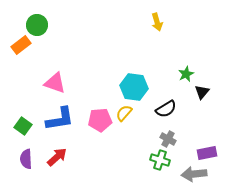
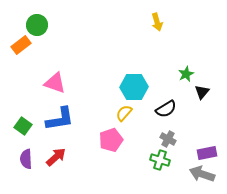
cyan hexagon: rotated 8 degrees counterclockwise
pink pentagon: moved 11 px right, 20 px down; rotated 15 degrees counterclockwise
red arrow: moved 1 px left
gray arrow: moved 8 px right; rotated 25 degrees clockwise
